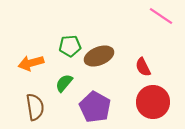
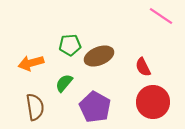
green pentagon: moved 1 px up
